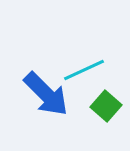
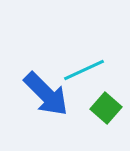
green square: moved 2 px down
